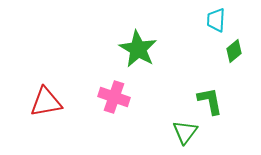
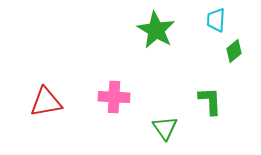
green star: moved 18 px right, 19 px up
pink cross: rotated 16 degrees counterclockwise
green L-shape: rotated 8 degrees clockwise
green triangle: moved 20 px left, 4 px up; rotated 12 degrees counterclockwise
